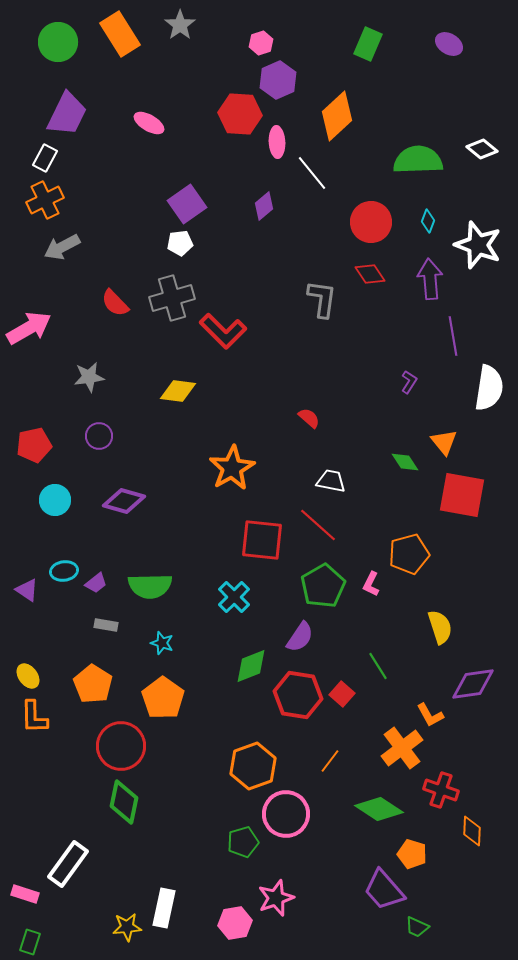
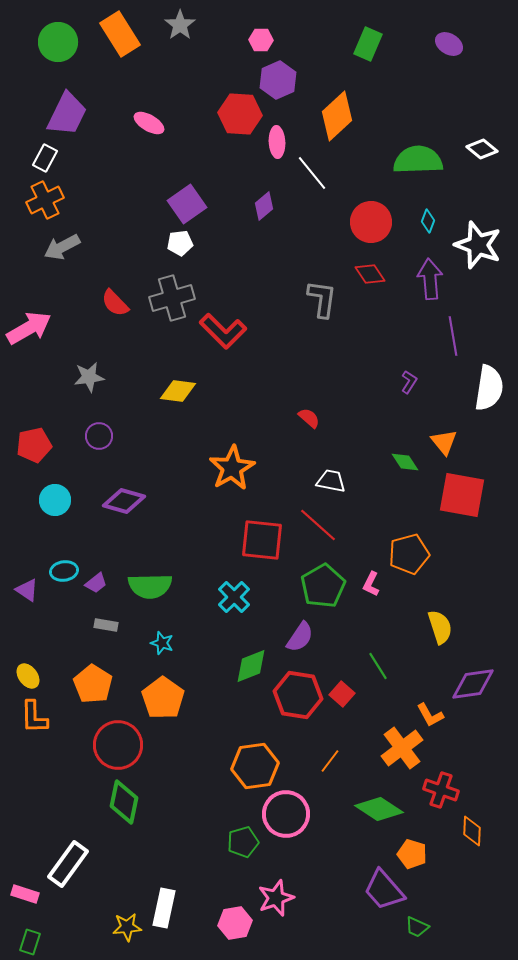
pink hexagon at (261, 43): moved 3 px up; rotated 20 degrees clockwise
red circle at (121, 746): moved 3 px left, 1 px up
orange hexagon at (253, 766): moved 2 px right; rotated 12 degrees clockwise
